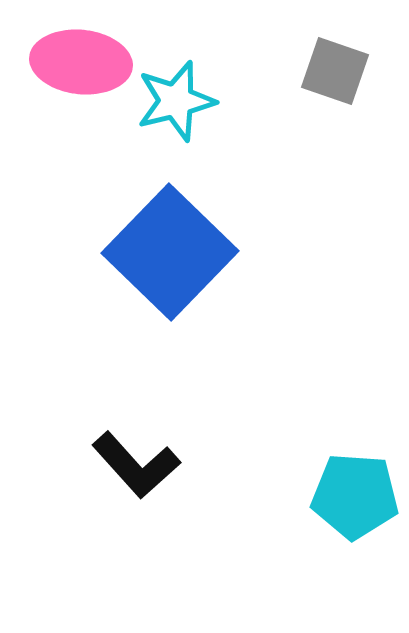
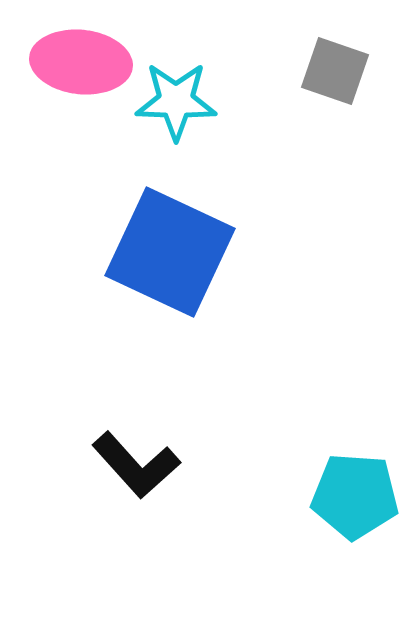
cyan star: rotated 16 degrees clockwise
blue square: rotated 19 degrees counterclockwise
